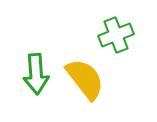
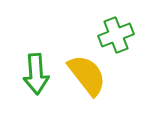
yellow semicircle: moved 2 px right, 4 px up
